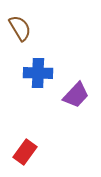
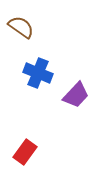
brown semicircle: moved 1 px right, 1 px up; rotated 24 degrees counterclockwise
blue cross: rotated 20 degrees clockwise
